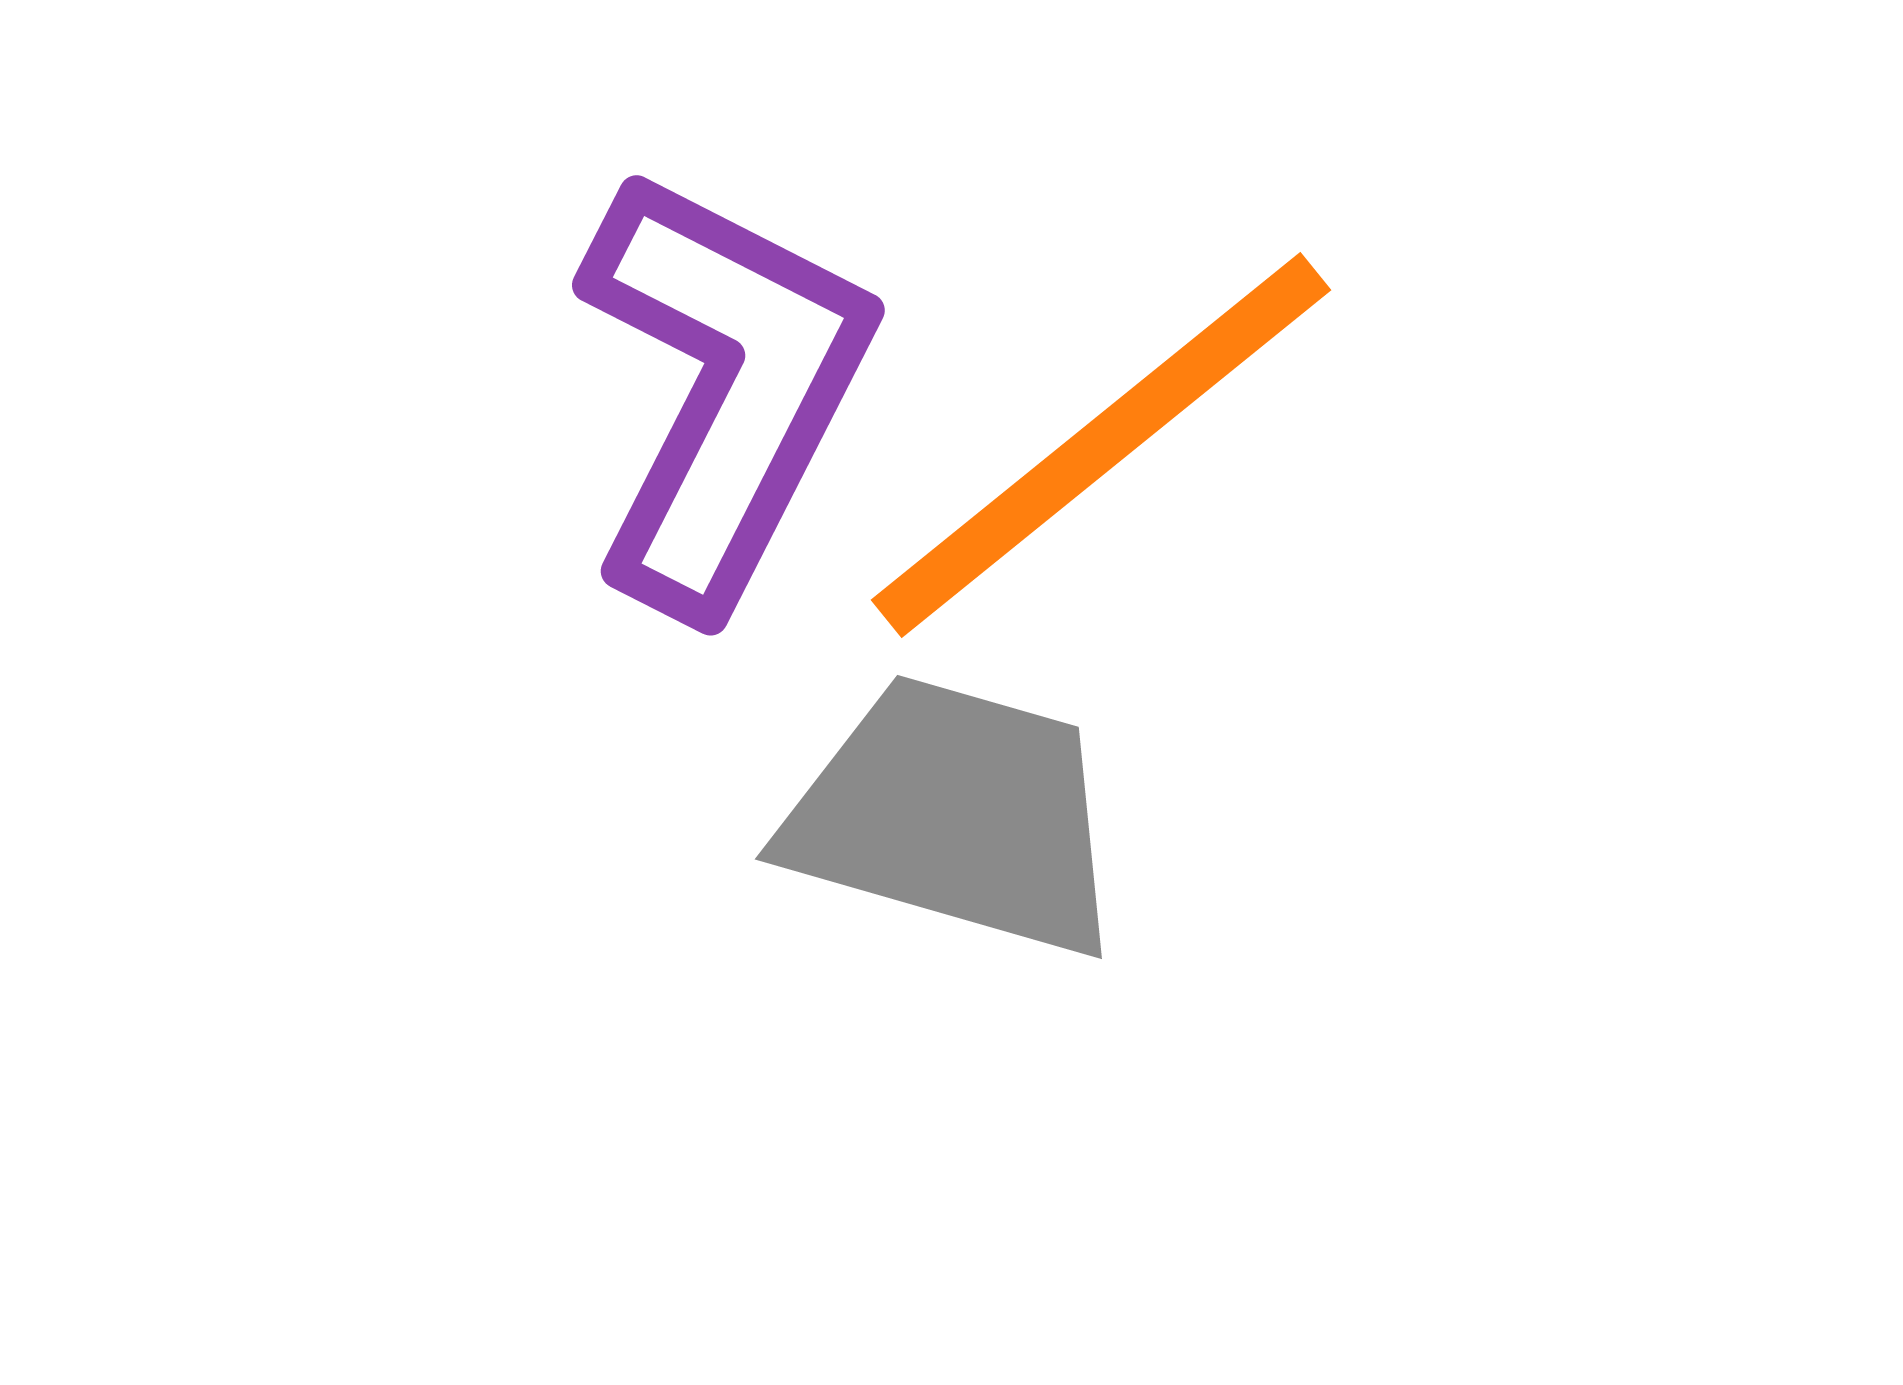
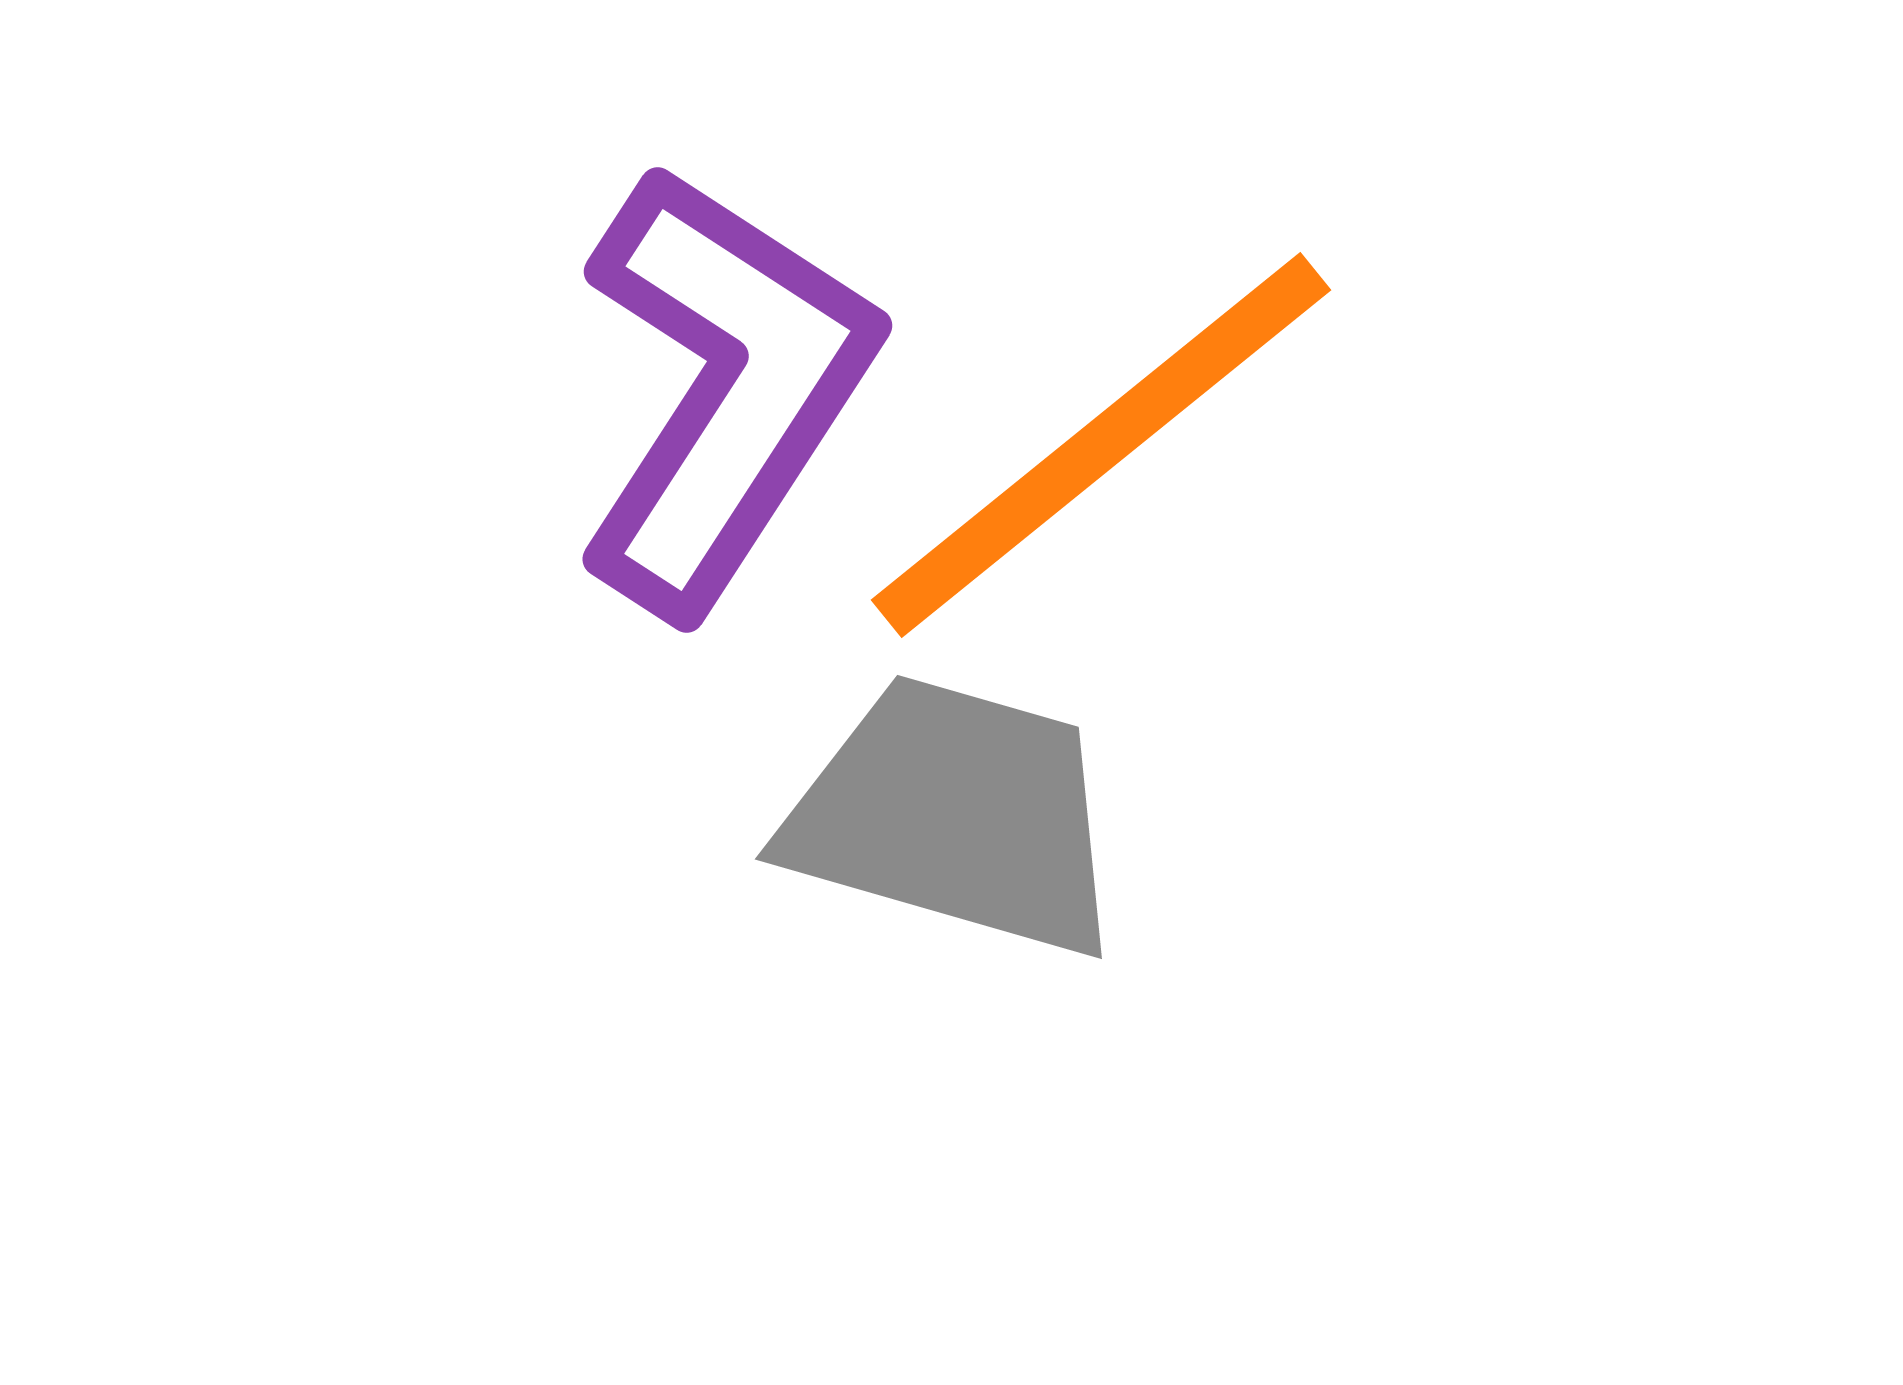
purple L-shape: rotated 6 degrees clockwise
